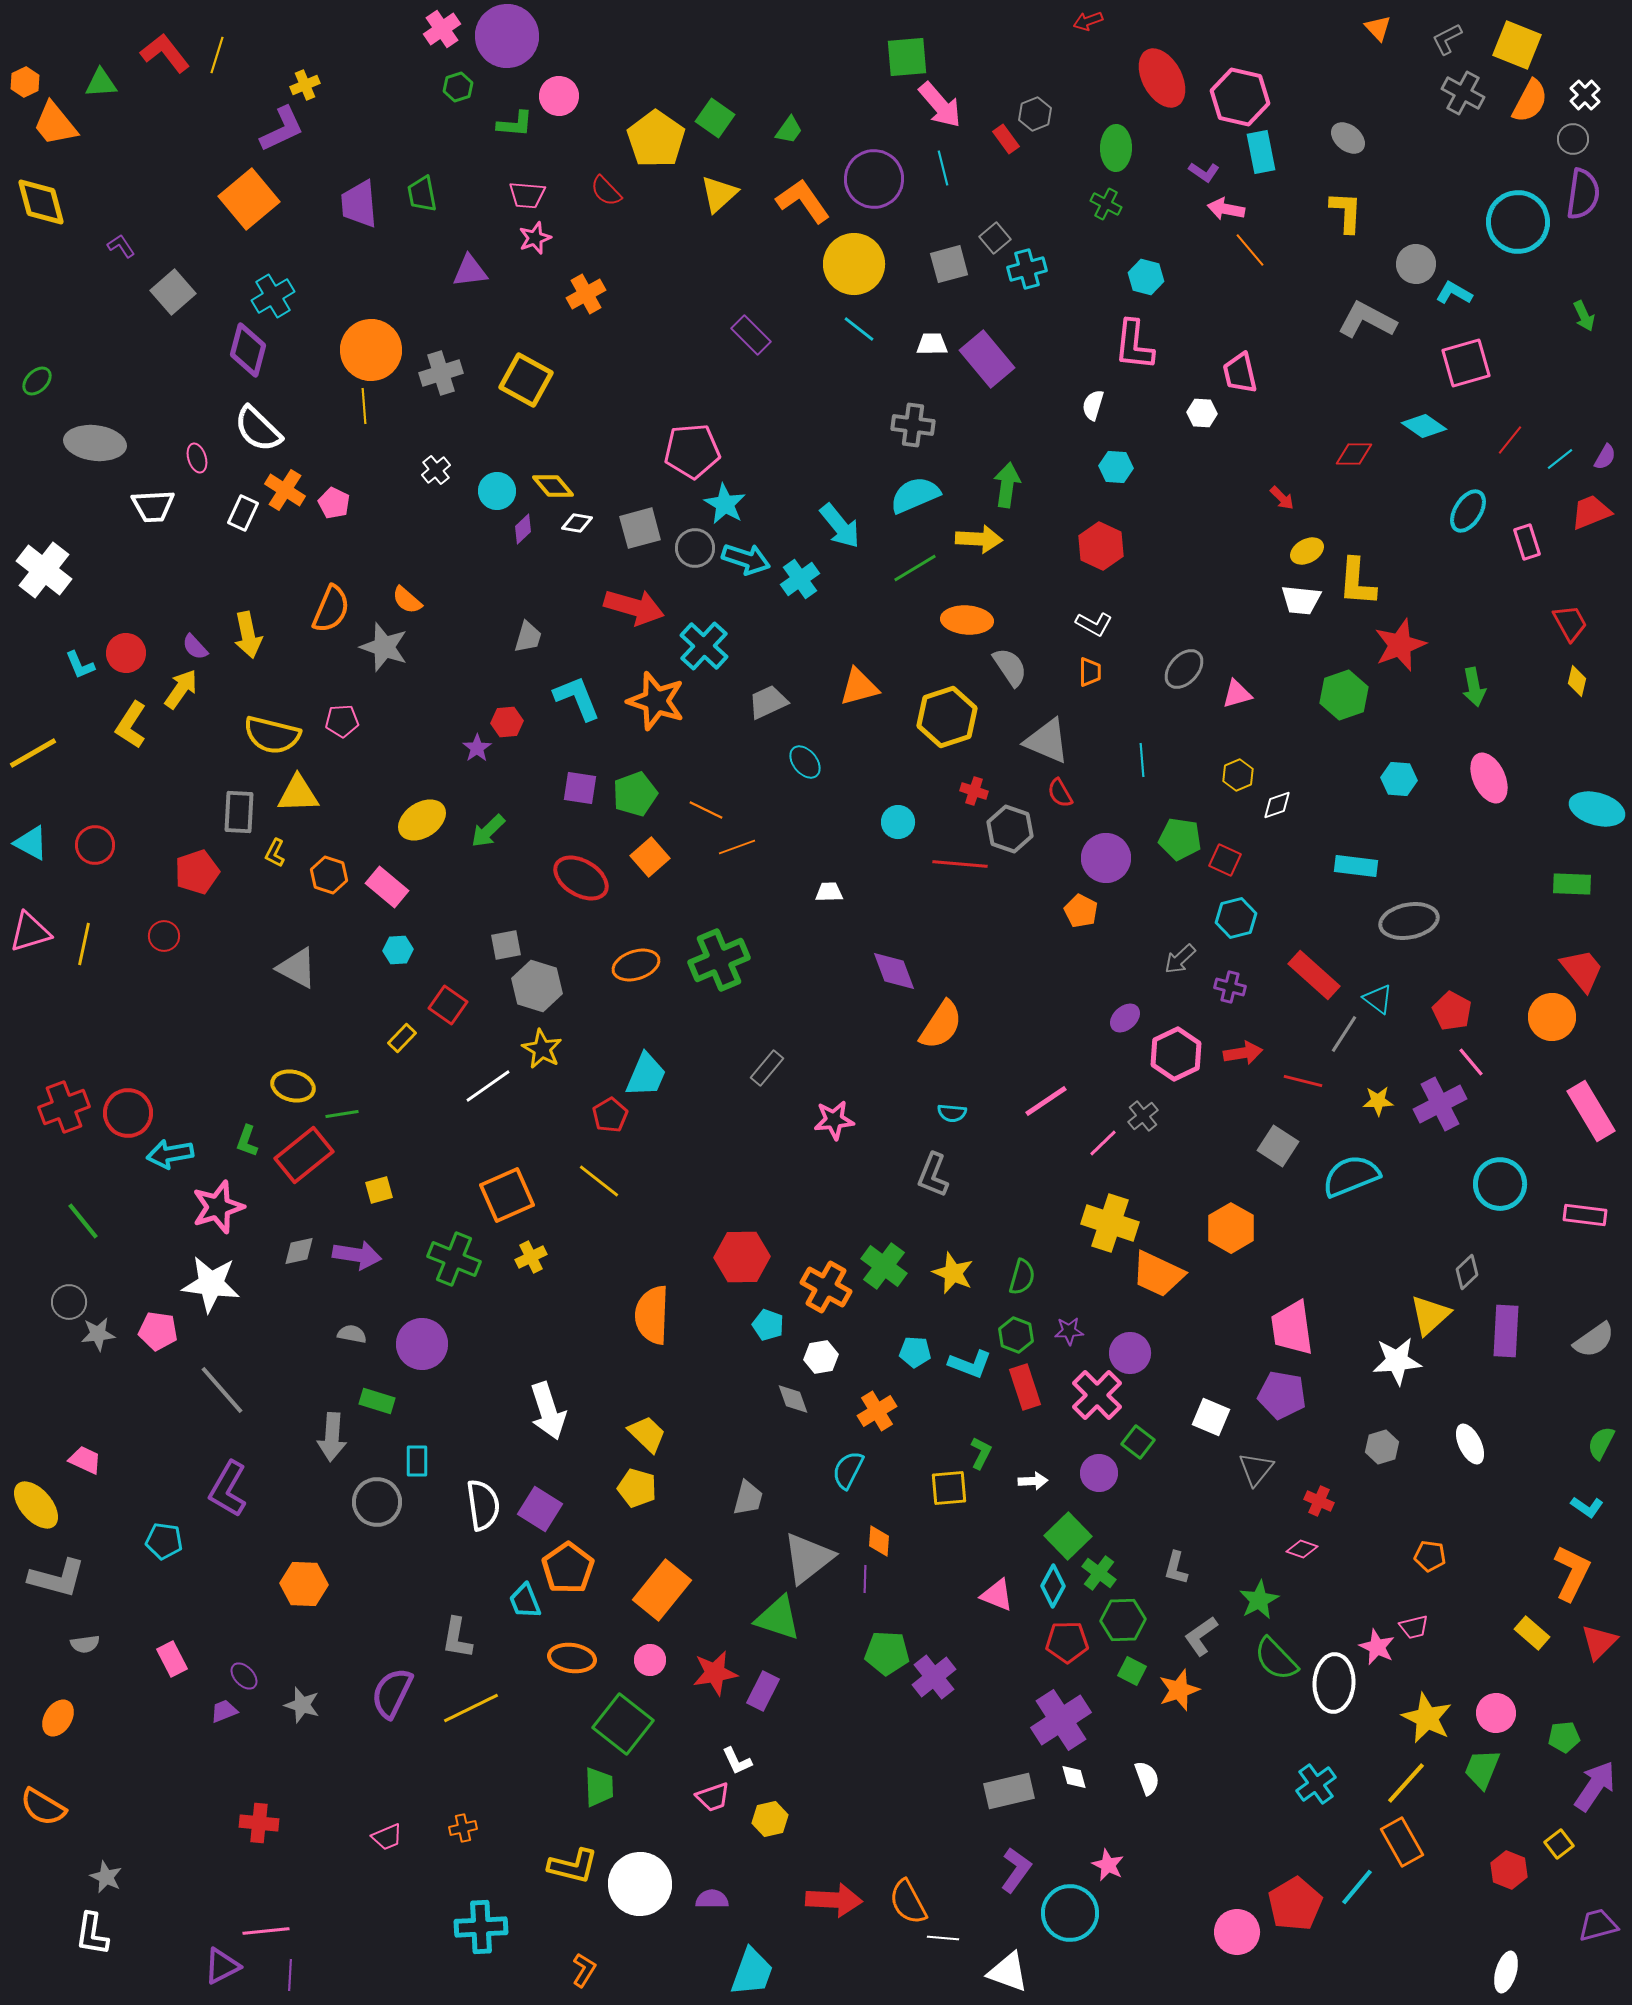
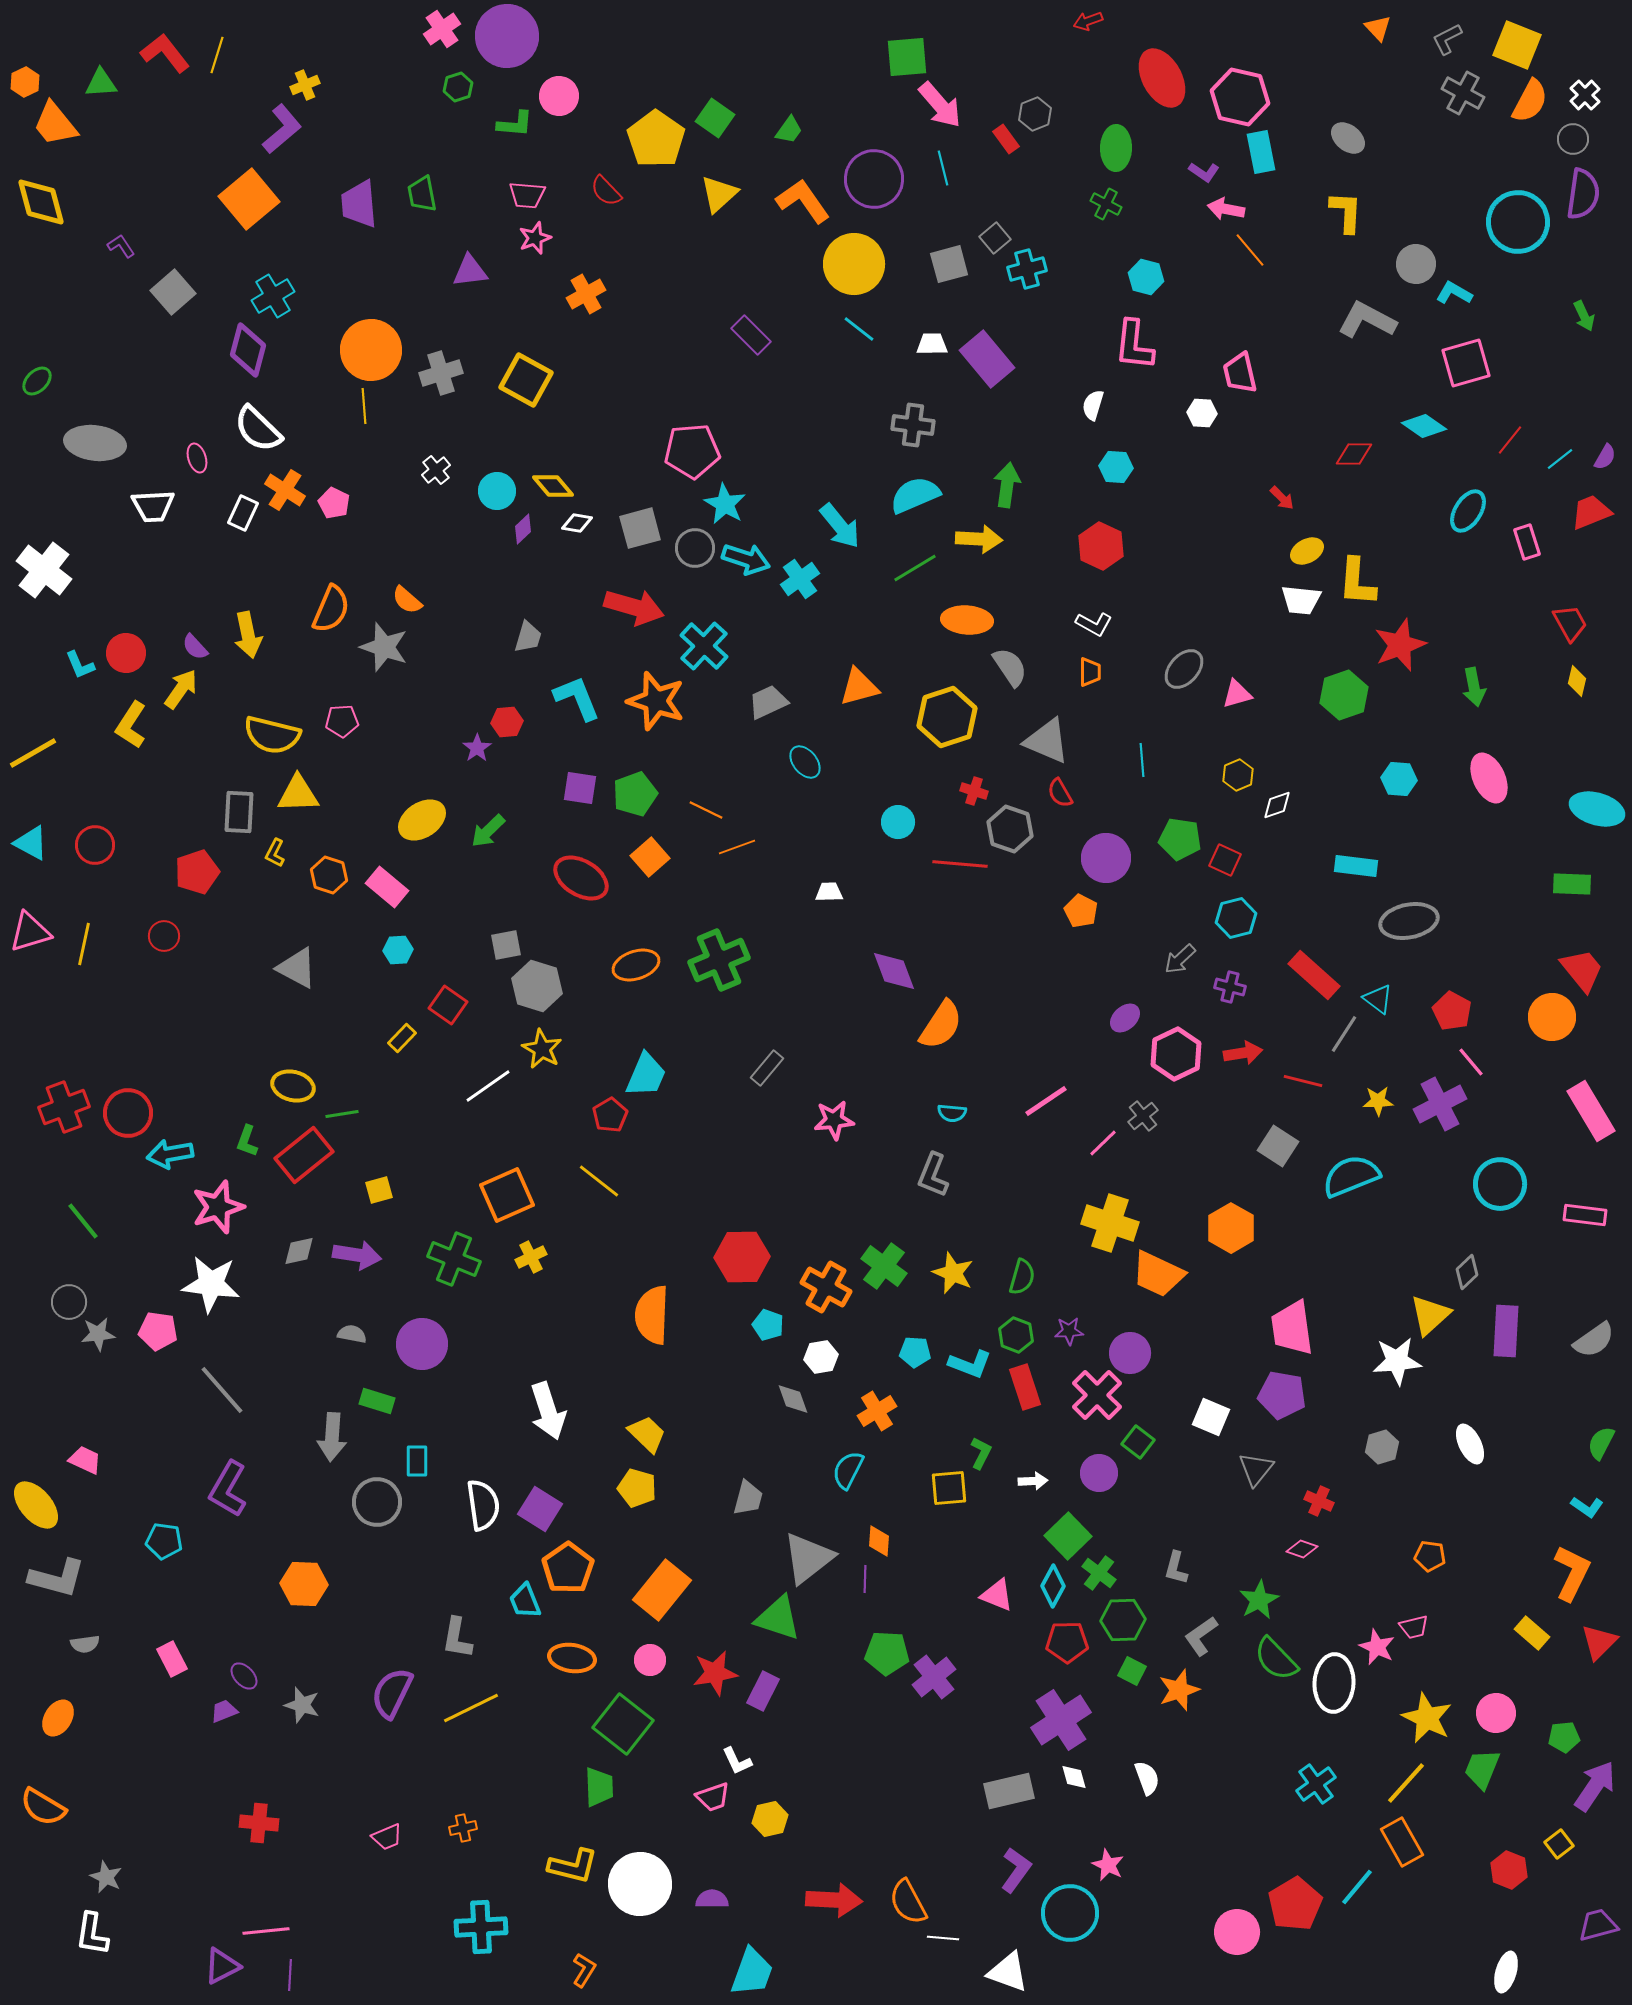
purple L-shape at (282, 129): rotated 15 degrees counterclockwise
